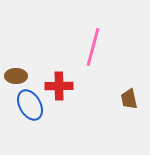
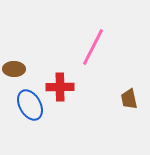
pink line: rotated 12 degrees clockwise
brown ellipse: moved 2 px left, 7 px up
red cross: moved 1 px right, 1 px down
